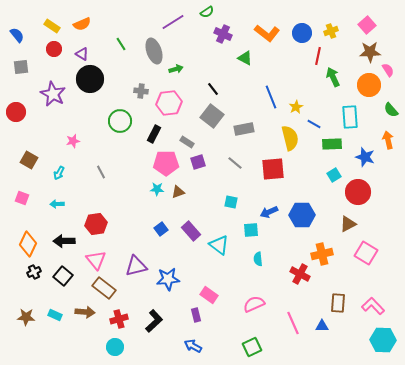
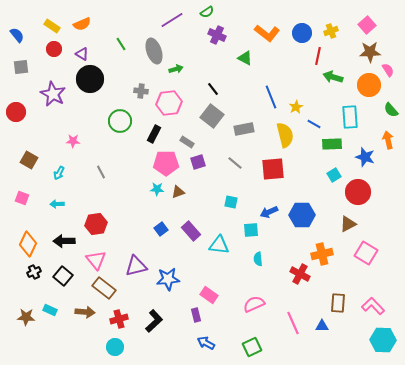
purple line at (173, 22): moved 1 px left, 2 px up
purple cross at (223, 34): moved 6 px left, 1 px down
green arrow at (333, 77): rotated 48 degrees counterclockwise
yellow semicircle at (290, 138): moved 5 px left, 3 px up
pink star at (73, 141): rotated 16 degrees clockwise
cyan triangle at (219, 245): rotated 30 degrees counterclockwise
cyan rectangle at (55, 315): moved 5 px left, 5 px up
blue arrow at (193, 346): moved 13 px right, 3 px up
